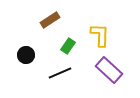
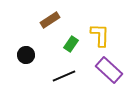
green rectangle: moved 3 px right, 2 px up
black line: moved 4 px right, 3 px down
